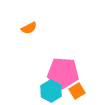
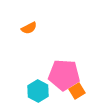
pink pentagon: moved 1 px right, 2 px down
cyan hexagon: moved 13 px left
